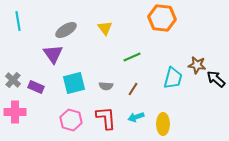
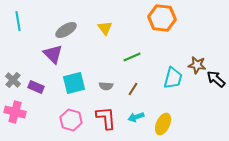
purple triangle: rotated 10 degrees counterclockwise
pink cross: rotated 15 degrees clockwise
yellow ellipse: rotated 25 degrees clockwise
